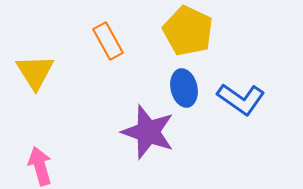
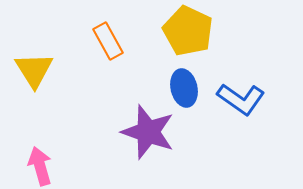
yellow triangle: moved 1 px left, 2 px up
